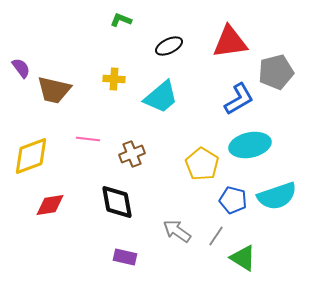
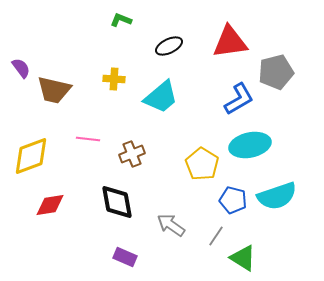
gray arrow: moved 6 px left, 6 px up
purple rectangle: rotated 10 degrees clockwise
